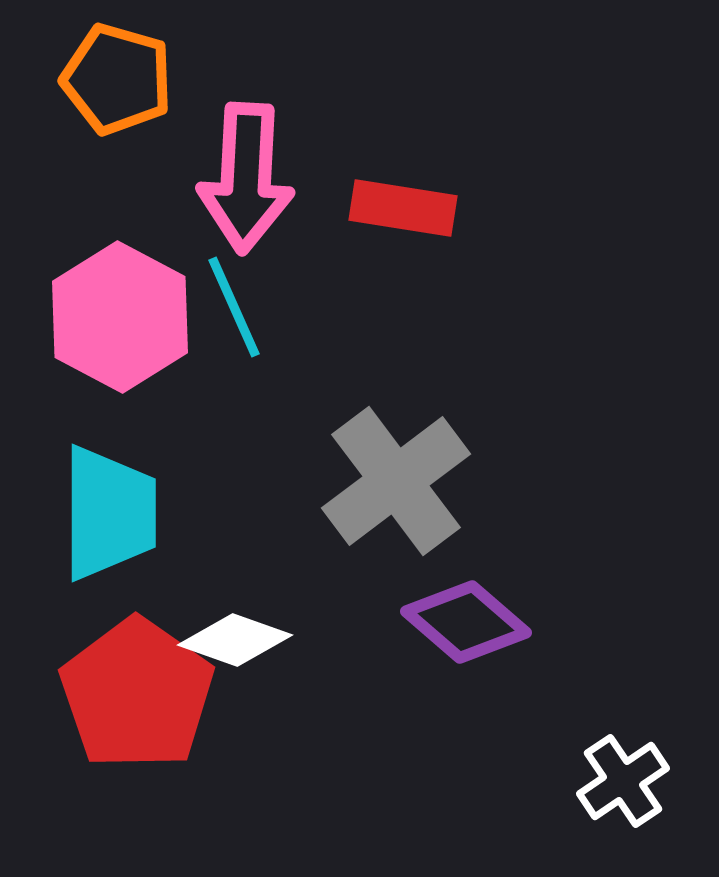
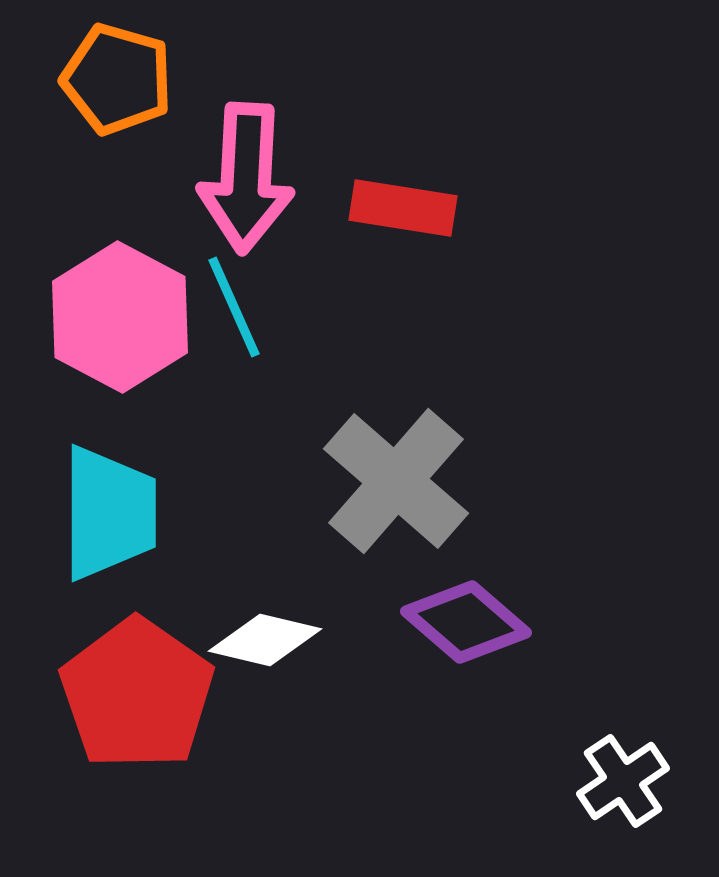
gray cross: rotated 12 degrees counterclockwise
white diamond: moved 30 px right; rotated 6 degrees counterclockwise
